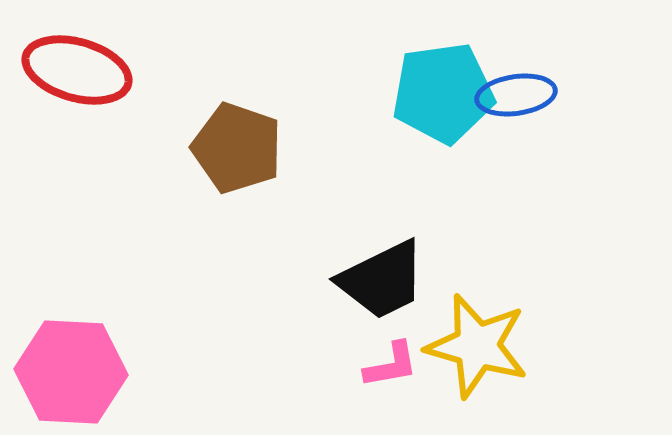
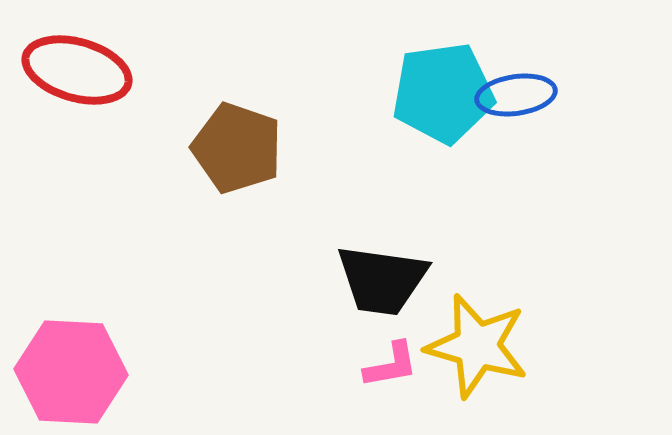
black trapezoid: rotated 34 degrees clockwise
